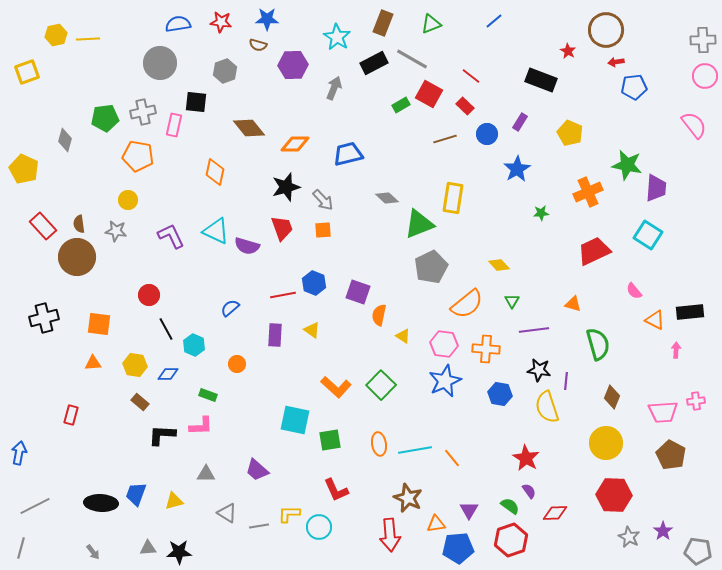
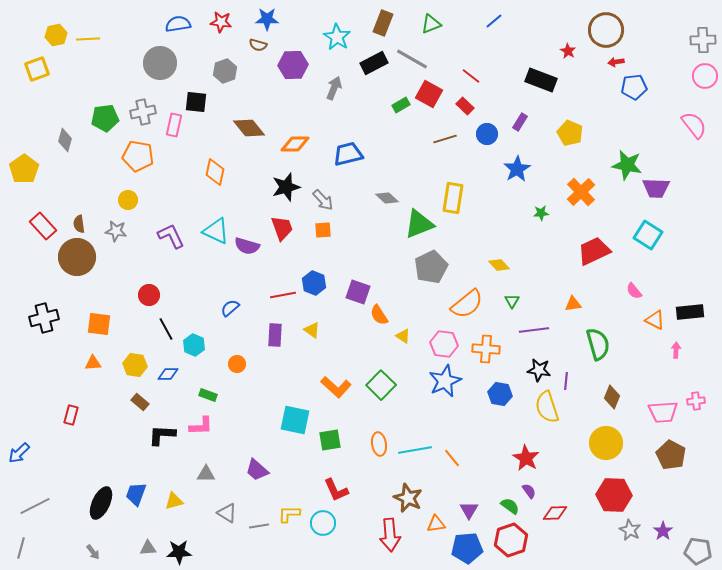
yellow square at (27, 72): moved 10 px right, 3 px up
yellow pentagon at (24, 169): rotated 12 degrees clockwise
purple trapezoid at (656, 188): rotated 88 degrees clockwise
orange cross at (588, 192): moved 7 px left; rotated 20 degrees counterclockwise
orange triangle at (573, 304): rotated 24 degrees counterclockwise
orange semicircle at (379, 315): rotated 45 degrees counterclockwise
blue arrow at (19, 453): rotated 145 degrees counterclockwise
black ellipse at (101, 503): rotated 68 degrees counterclockwise
cyan circle at (319, 527): moved 4 px right, 4 px up
gray star at (629, 537): moved 1 px right, 7 px up
blue pentagon at (458, 548): moved 9 px right
